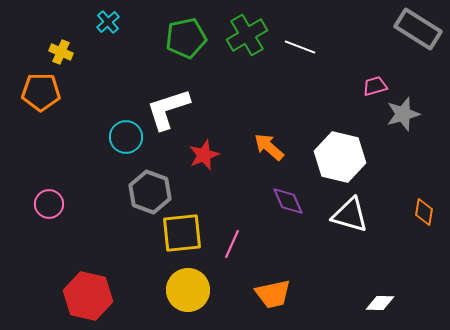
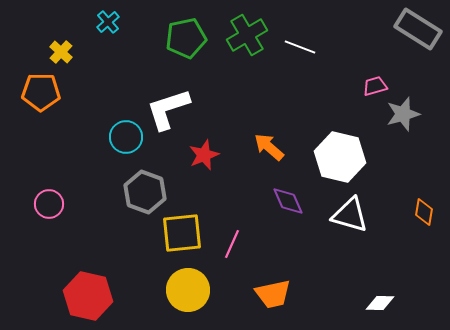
yellow cross: rotated 20 degrees clockwise
gray hexagon: moved 5 px left
